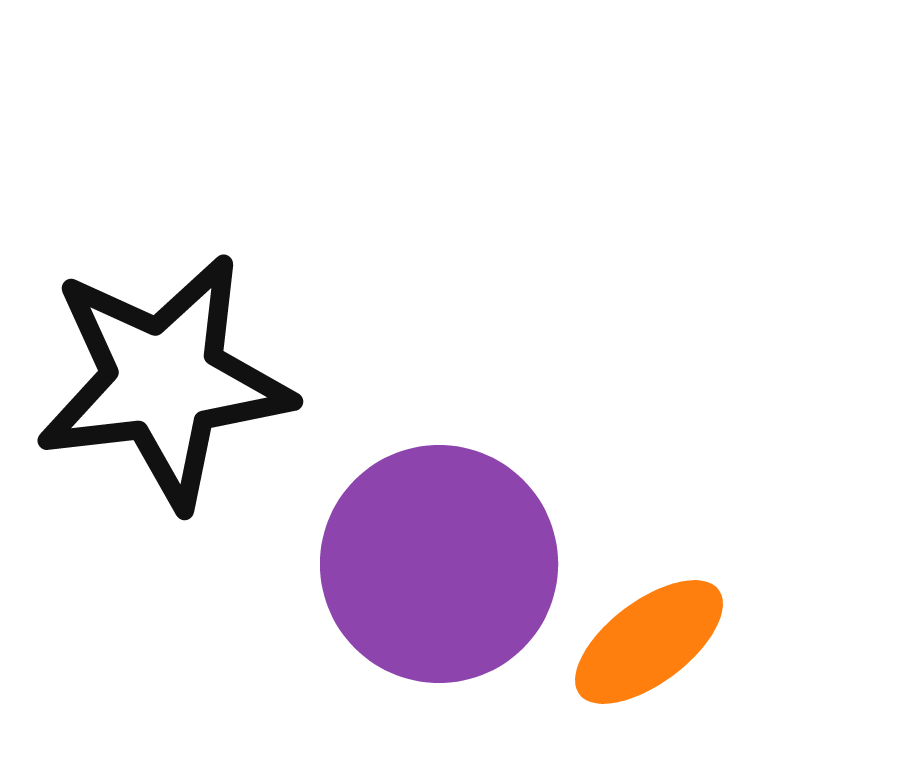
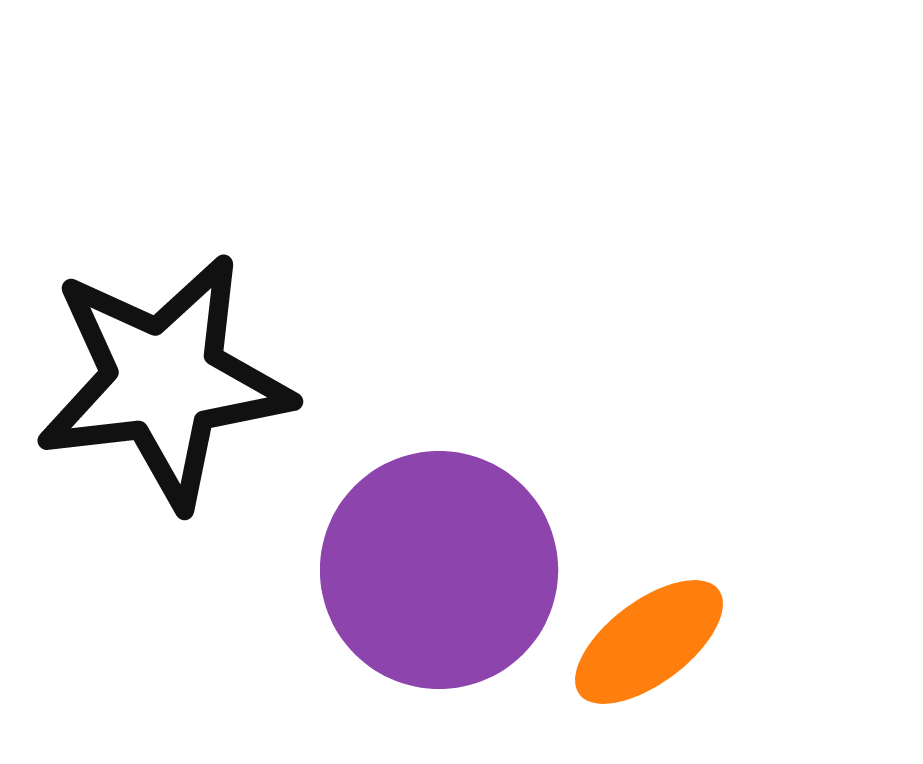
purple circle: moved 6 px down
